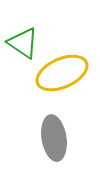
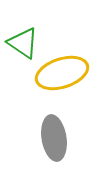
yellow ellipse: rotated 6 degrees clockwise
